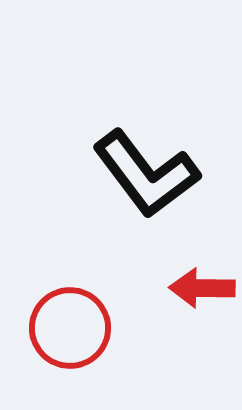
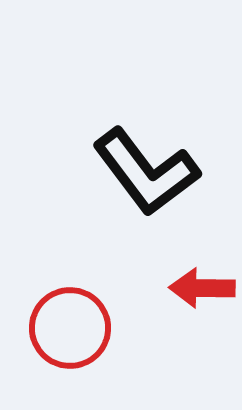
black L-shape: moved 2 px up
